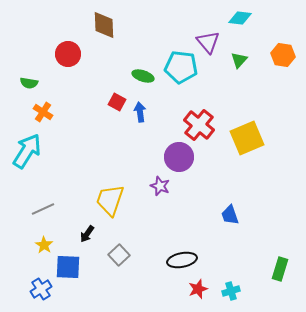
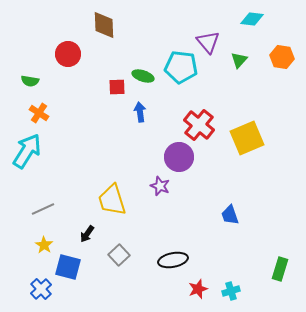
cyan diamond: moved 12 px right, 1 px down
orange hexagon: moved 1 px left, 2 px down
green semicircle: moved 1 px right, 2 px up
red square: moved 15 px up; rotated 30 degrees counterclockwise
orange cross: moved 4 px left, 1 px down
yellow trapezoid: moved 2 px right; rotated 36 degrees counterclockwise
black ellipse: moved 9 px left
blue square: rotated 12 degrees clockwise
blue cross: rotated 10 degrees counterclockwise
